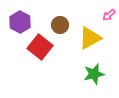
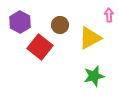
pink arrow: rotated 128 degrees clockwise
green star: moved 2 px down
